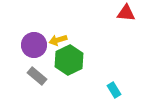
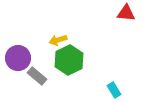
purple circle: moved 16 px left, 13 px down
